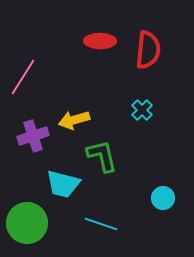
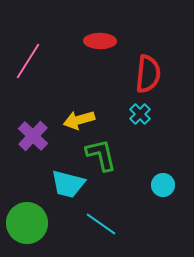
red semicircle: moved 24 px down
pink line: moved 5 px right, 16 px up
cyan cross: moved 2 px left, 4 px down
yellow arrow: moved 5 px right
purple cross: rotated 28 degrees counterclockwise
green L-shape: moved 1 px left, 1 px up
cyan trapezoid: moved 5 px right
cyan circle: moved 13 px up
cyan line: rotated 16 degrees clockwise
